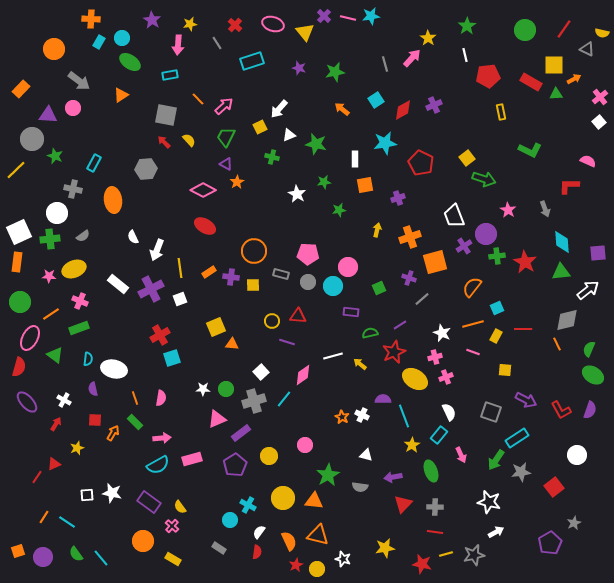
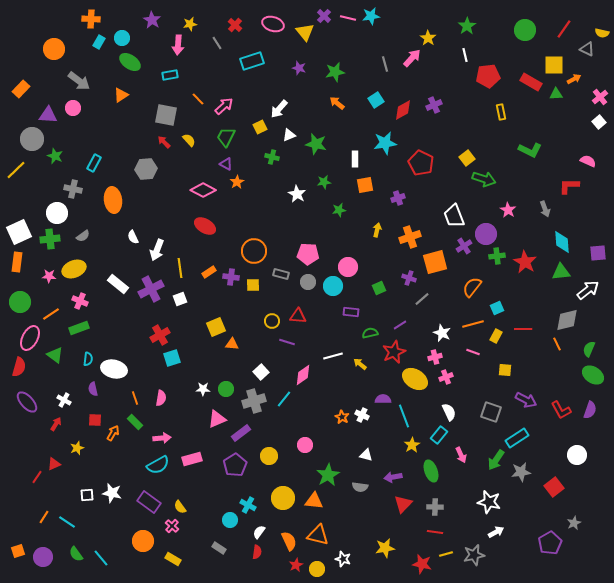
orange arrow at (342, 109): moved 5 px left, 6 px up
